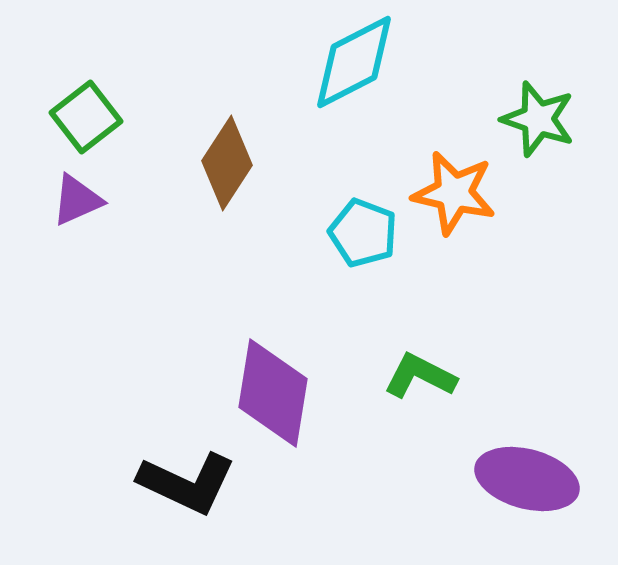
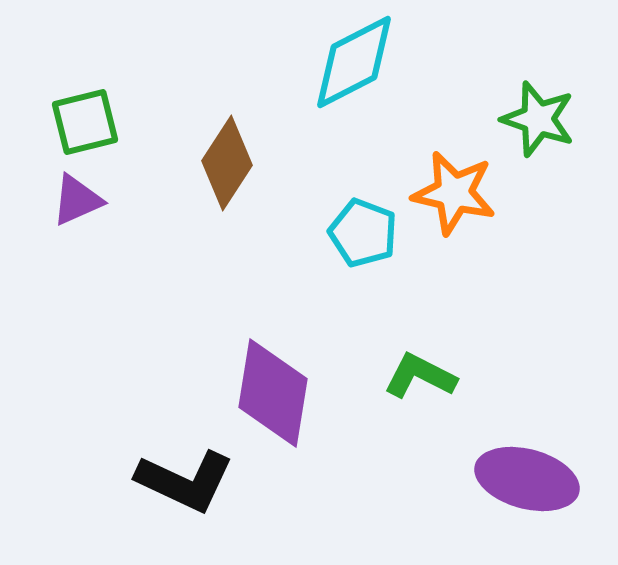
green square: moved 1 px left, 5 px down; rotated 24 degrees clockwise
black L-shape: moved 2 px left, 2 px up
